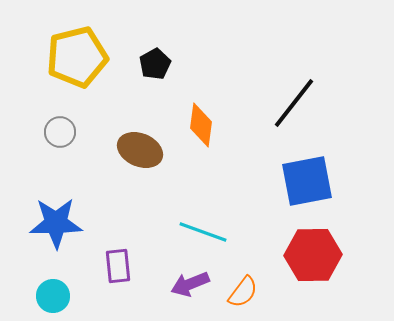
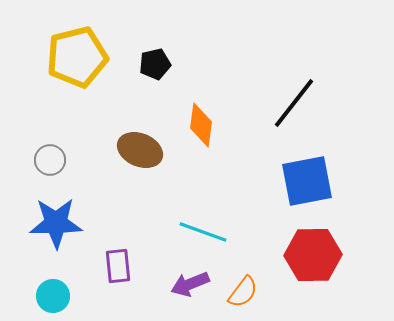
black pentagon: rotated 16 degrees clockwise
gray circle: moved 10 px left, 28 px down
